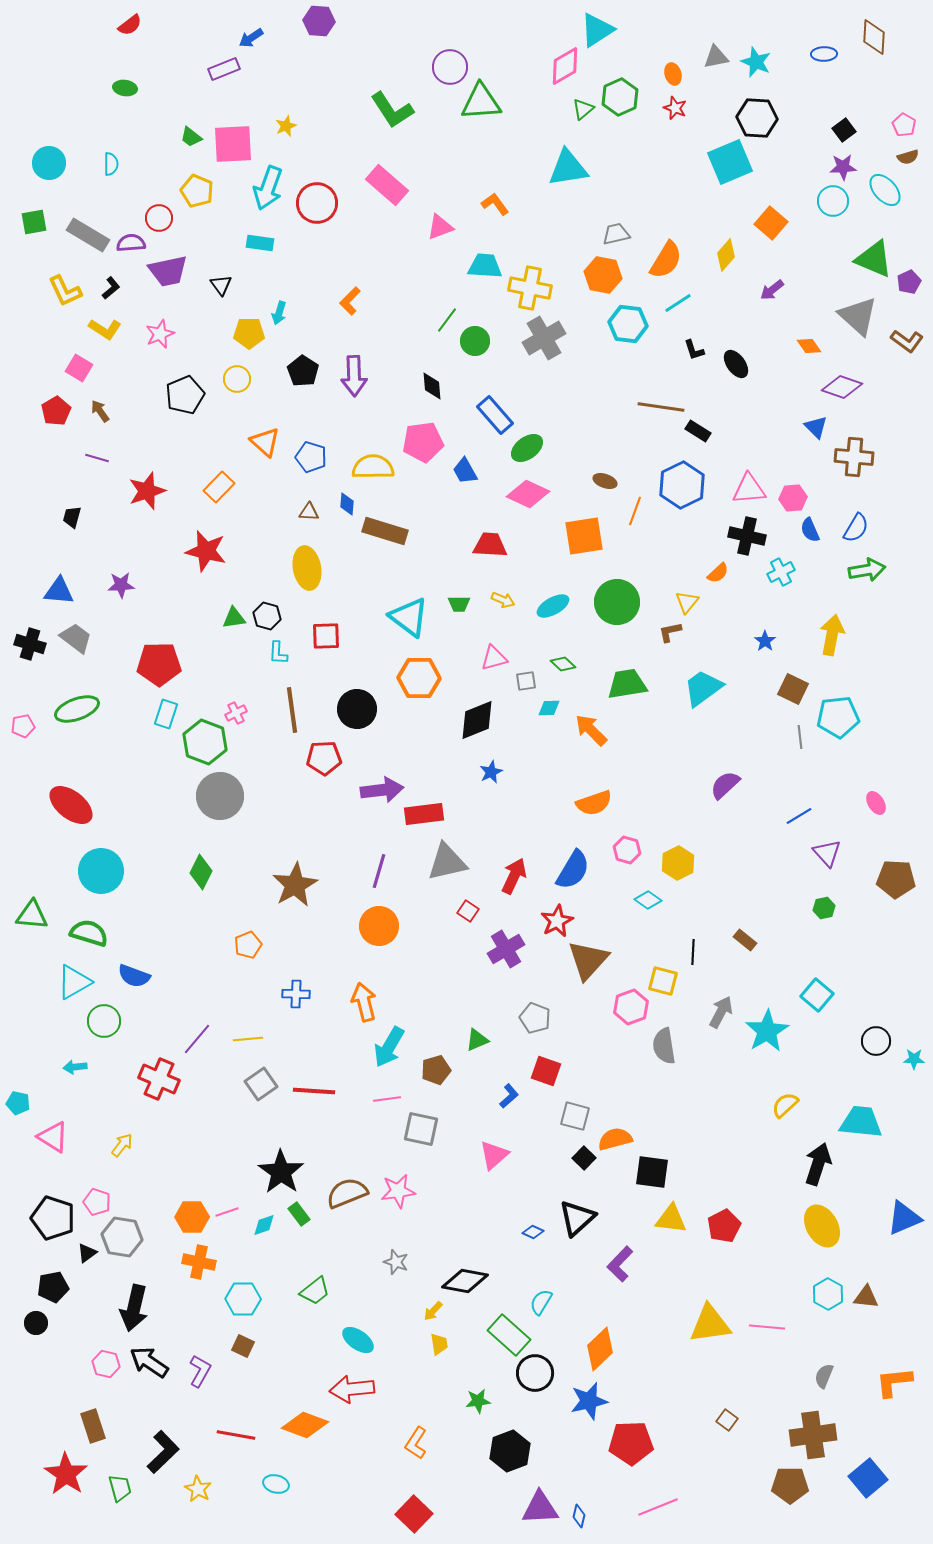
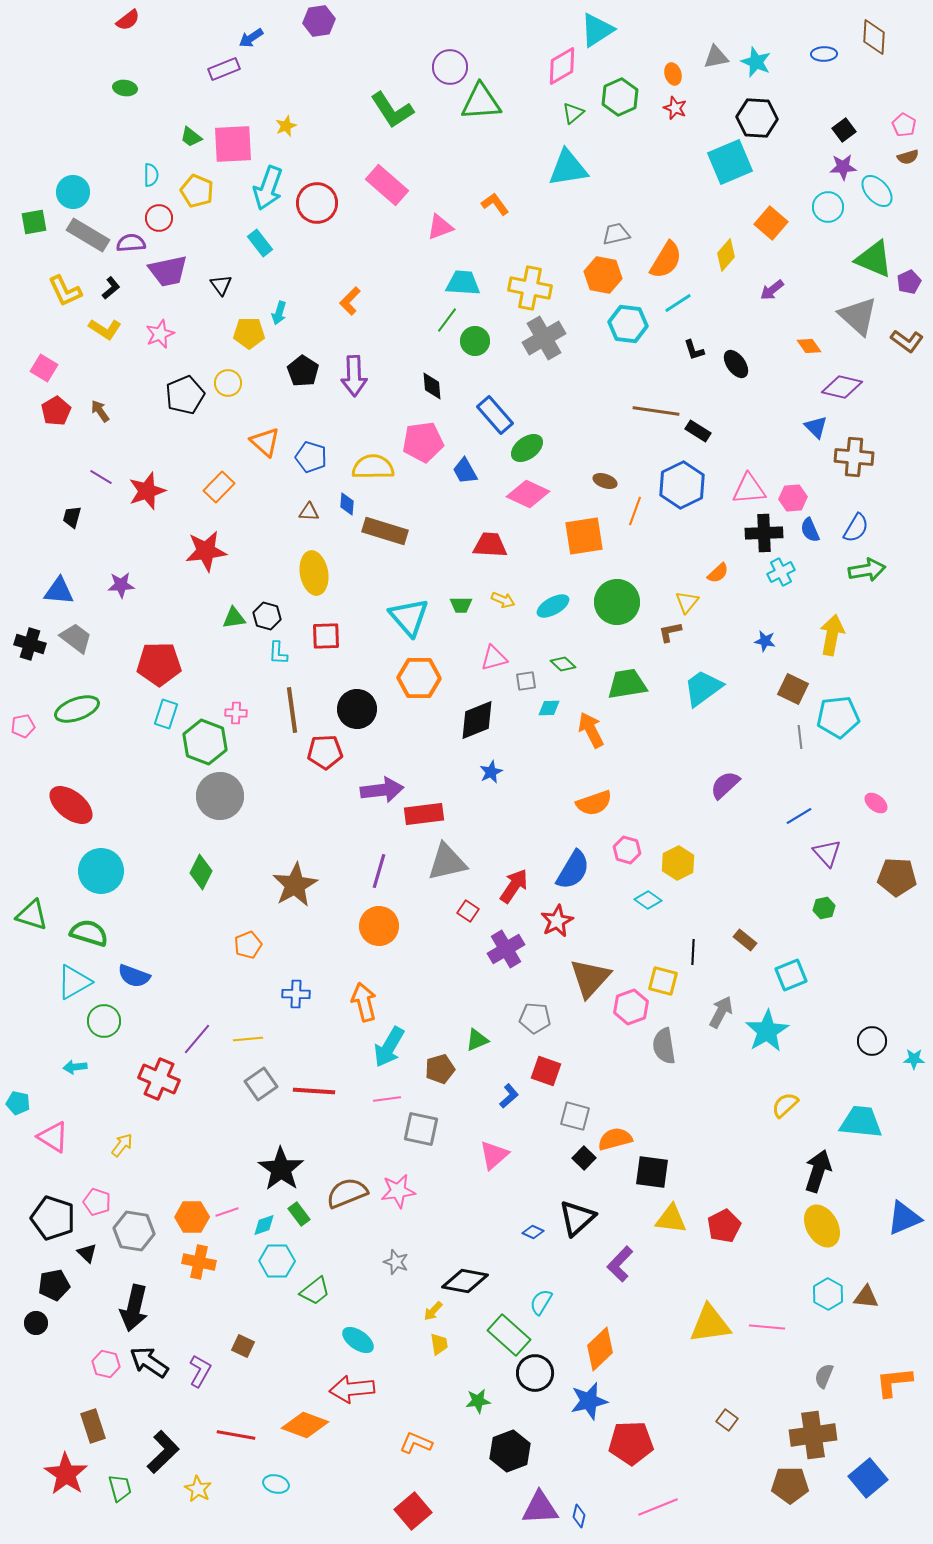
purple hexagon at (319, 21): rotated 12 degrees counterclockwise
red semicircle at (130, 25): moved 2 px left, 5 px up
pink diamond at (565, 66): moved 3 px left
green triangle at (583, 109): moved 10 px left, 4 px down
cyan circle at (49, 163): moved 24 px right, 29 px down
cyan semicircle at (111, 164): moved 40 px right, 11 px down
cyan ellipse at (885, 190): moved 8 px left, 1 px down
cyan circle at (833, 201): moved 5 px left, 6 px down
cyan rectangle at (260, 243): rotated 44 degrees clockwise
cyan trapezoid at (485, 266): moved 22 px left, 17 px down
pink square at (79, 368): moved 35 px left
yellow circle at (237, 379): moved 9 px left, 4 px down
purple diamond at (842, 387): rotated 6 degrees counterclockwise
brown line at (661, 407): moved 5 px left, 4 px down
purple line at (97, 458): moved 4 px right, 19 px down; rotated 15 degrees clockwise
black cross at (747, 536): moved 17 px right, 3 px up; rotated 15 degrees counterclockwise
red star at (206, 551): rotated 21 degrees counterclockwise
yellow ellipse at (307, 568): moved 7 px right, 5 px down
green trapezoid at (459, 604): moved 2 px right, 1 px down
cyan triangle at (409, 617): rotated 12 degrees clockwise
blue star at (765, 641): rotated 25 degrees counterclockwise
pink cross at (236, 713): rotated 30 degrees clockwise
orange arrow at (591, 730): rotated 18 degrees clockwise
red pentagon at (324, 758): moved 1 px right, 6 px up
pink ellipse at (876, 803): rotated 20 degrees counterclockwise
red arrow at (514, 876): moved 10 px down; rotated 9 degrees clockwise
brown pentagon at (896, 879): moved 1 px right, 2 px up
green triangle at (32, 915): rotated 12 degrees clockwise
brown triangle at (588, 960): moved 2 px right, 18 px down
cyan square at (817, 995): moved 26 px left, 20 px up; rotated 28 degrees clockwise
gray pentagon at (535, 1018): rotated 16 degrees counterclockwise
black circle at (876, 1041): moved 4 px left
brown pentagon at (436, 1070): moved 4 px right, 1 px up
black arrow at (818, 1164): moved 7 px down
black star at (281, 1172): moved 3 px up
gray hexagon at (122, 1237): moved 12 px right, 6 px up
black triangle at (87, 1253): rotated 40 degrees counterclockwise
black pentagon at (53, 1287): moved 1 px right, 2 px up
cyan hexagon at (243, 1299): moved 34 px right, 38 px up
orange L-shape at (416, 1443): rotated 80 degrees clockwise
red square at (414, 1514): moved 1 px left, 3 px up; rotated 6 degrees clockwise
